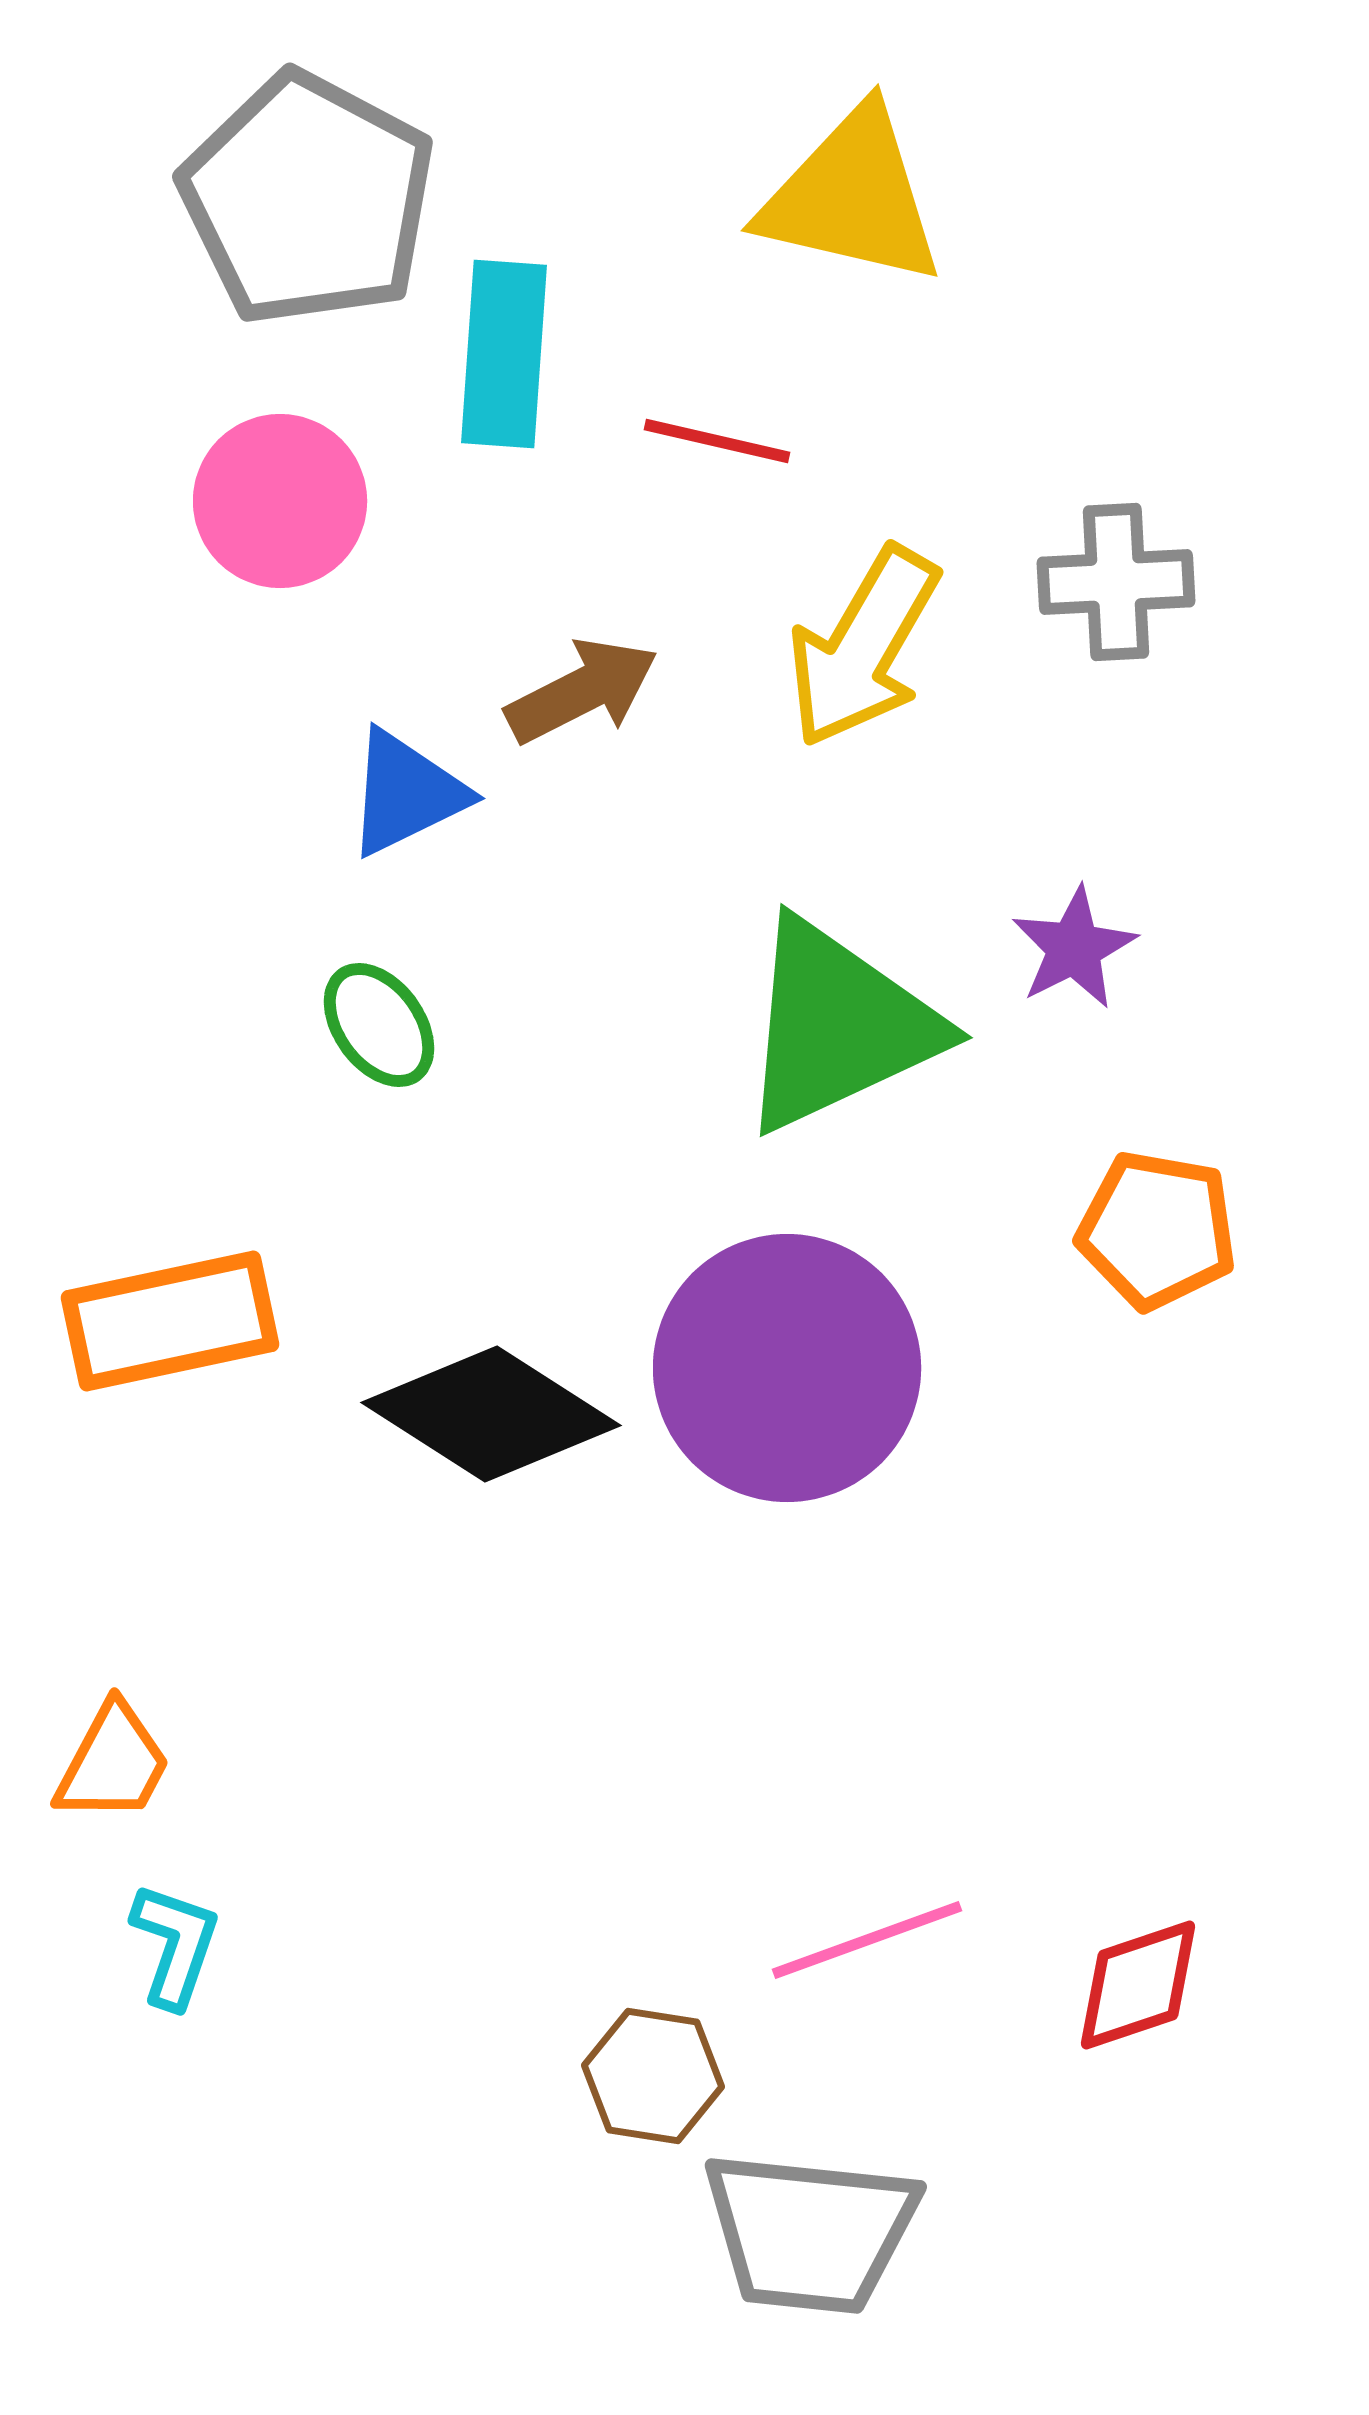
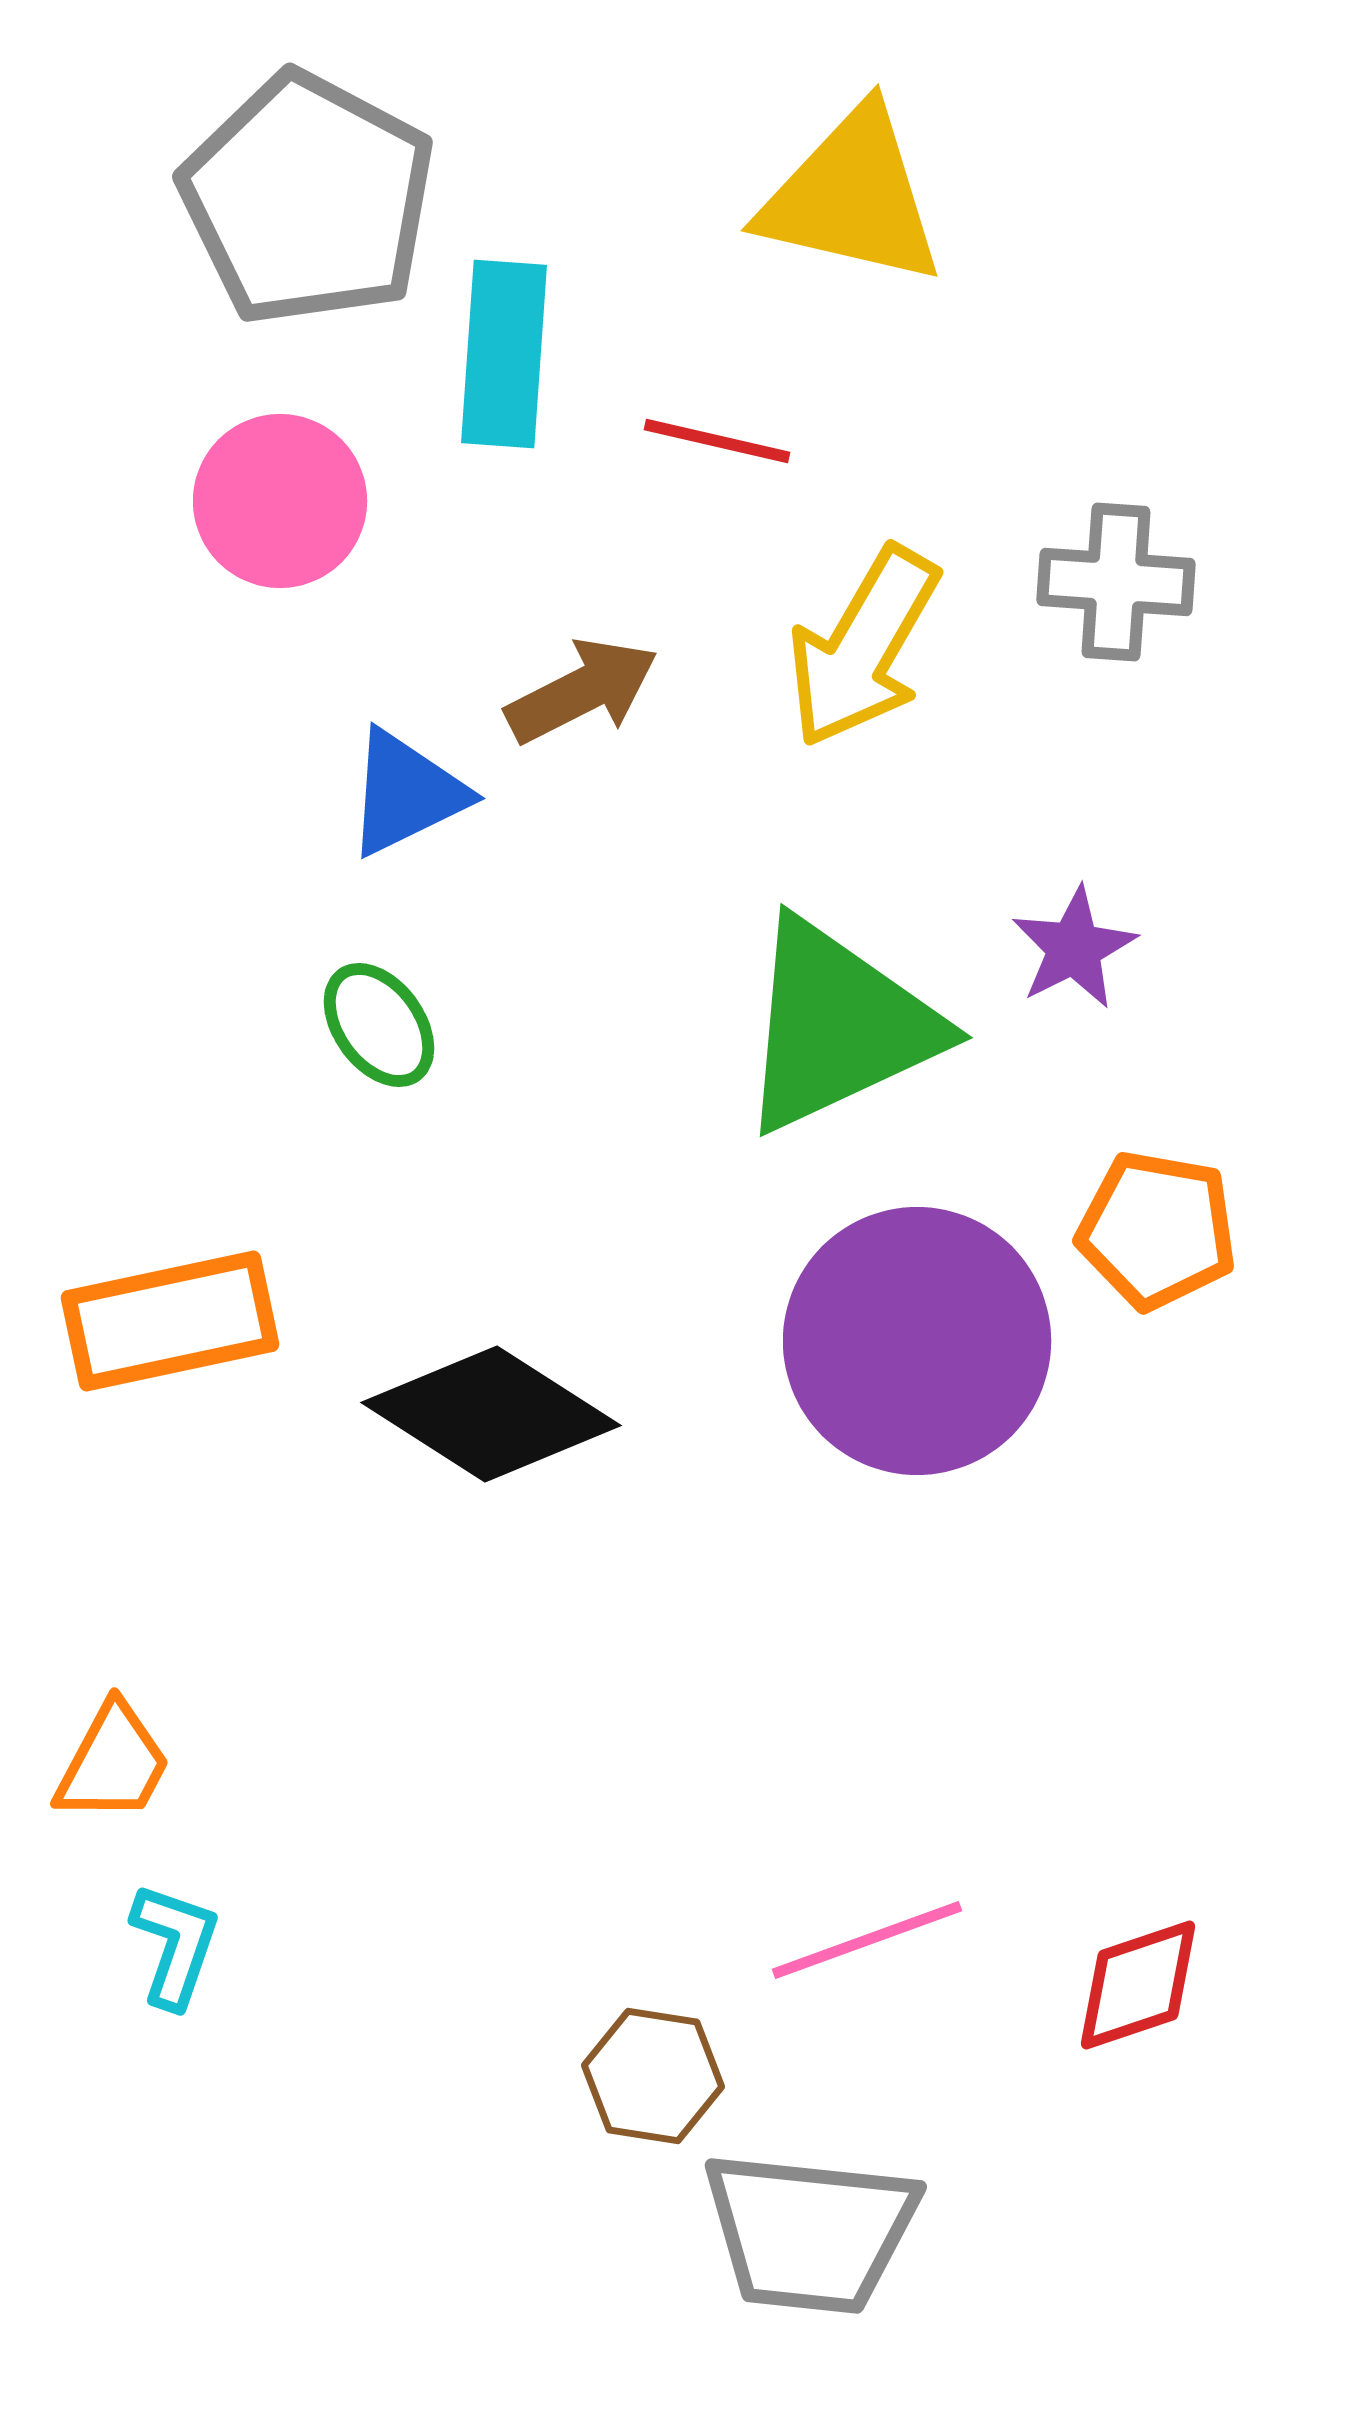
gray cross: rotated 7 degrees clockwise
purple circle: moved 130 px right, 27 px up
